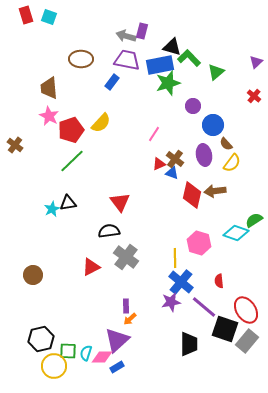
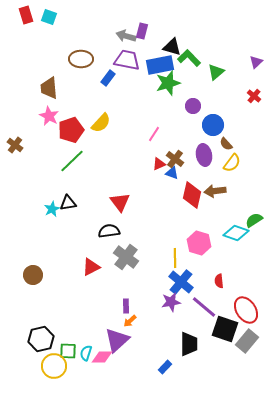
blue rectangle at (112, 82): moved 4 px left, 4 px up
orange arrow at (130, 319): moved 2 px down
blue rectangle at (117, 367): moved 48 px right; rotated 16 degrees counterclockwise
